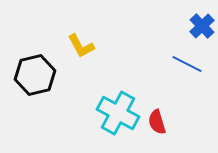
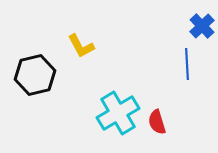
blue line: rotated 60 degrees clockwise
cyan cross: rotated 30 degrees clockwise
